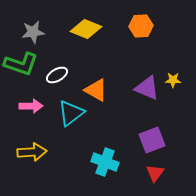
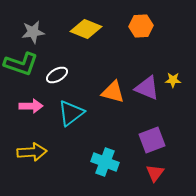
orange triangle: moved 17 px right, 2 px down; rotated 15 degrees counterclockwise
